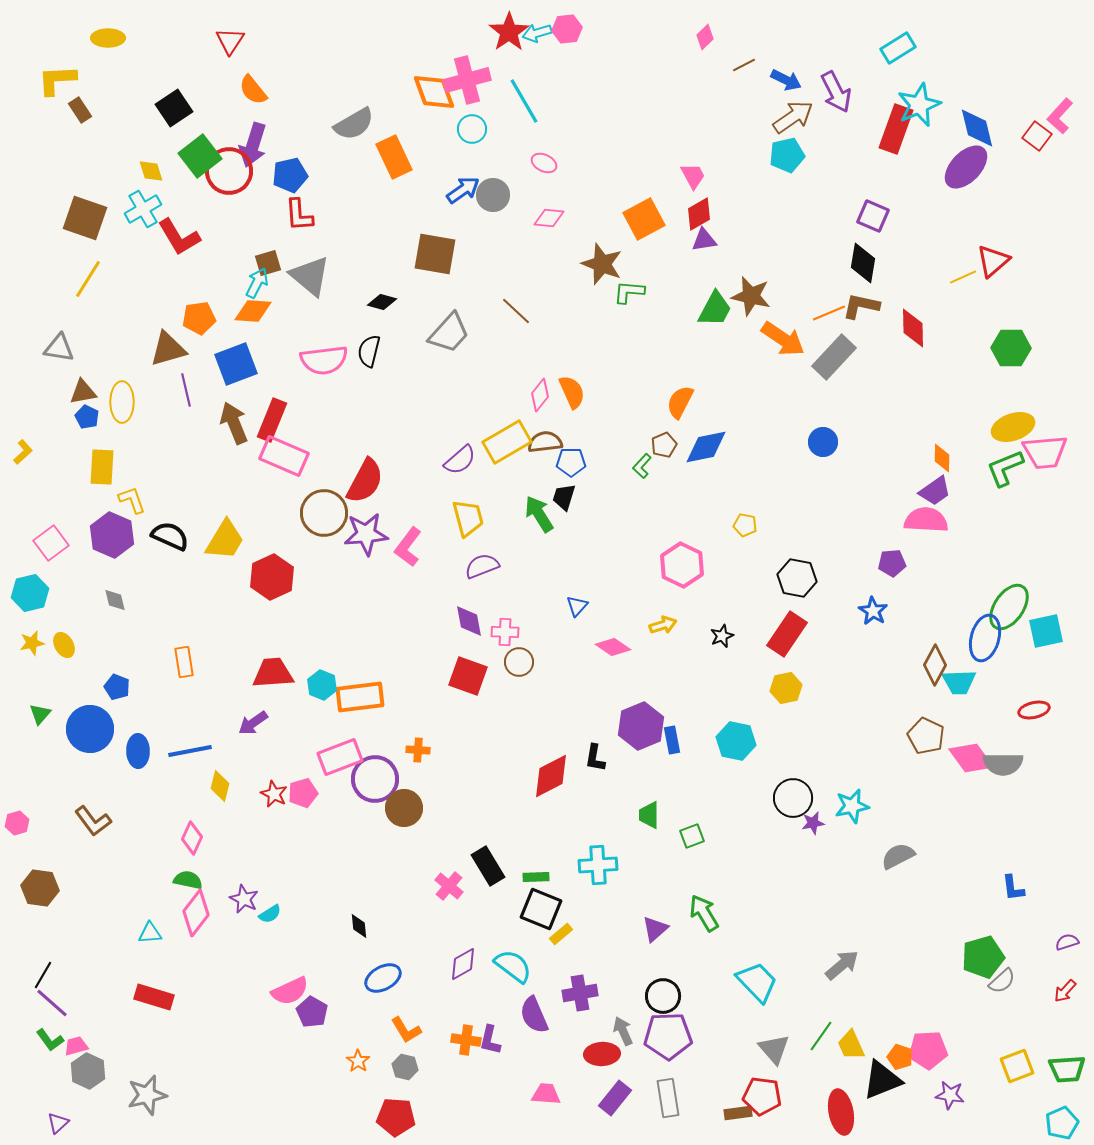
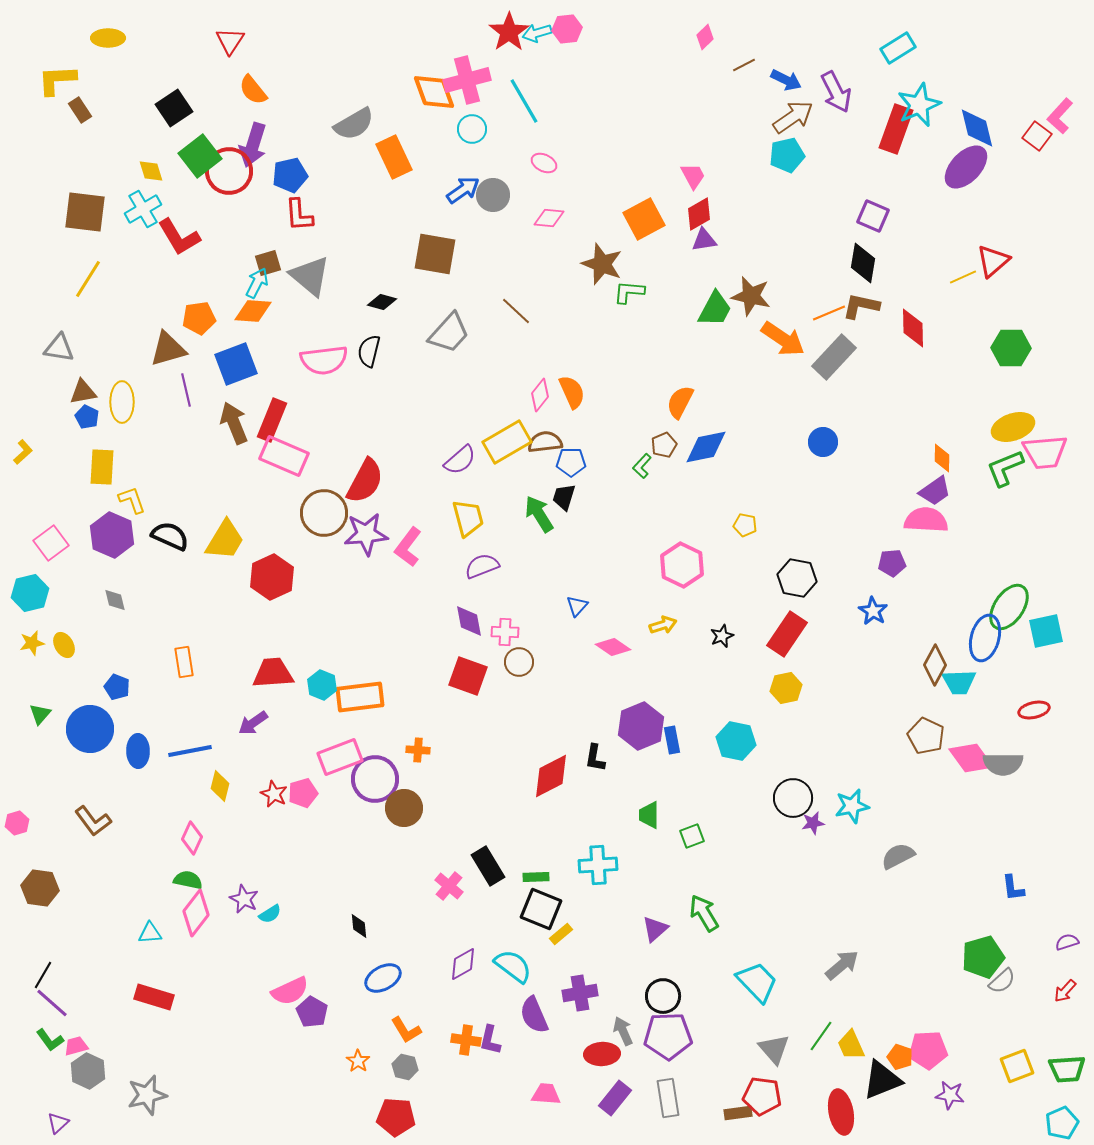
brown square at (85, 218): moved 6 px up; rotated 12 degrees counterclockwise
